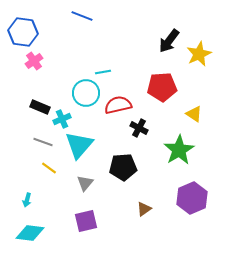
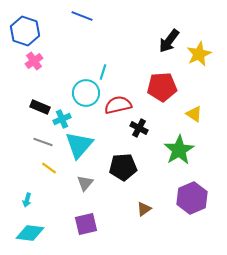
blue hexagon: moved 2 px right, 1 px up; rotated 12 degrees clockwise
cyan line: rotated 63 degrees counterclockwise
purple square: moved 3 px down
